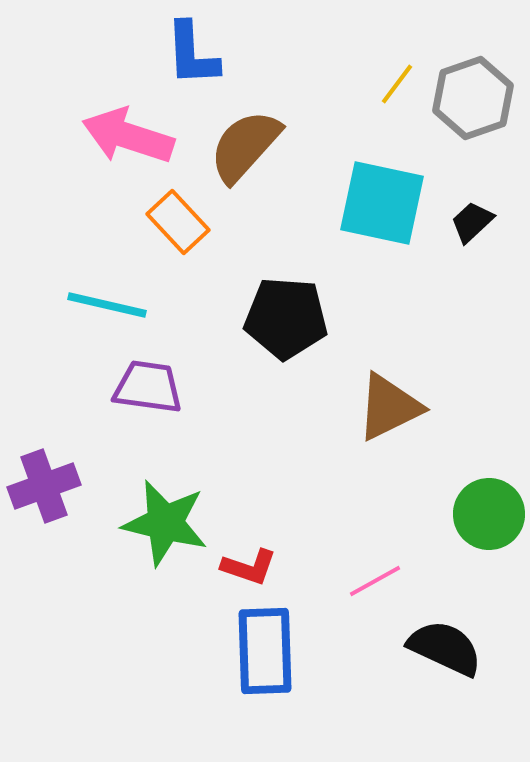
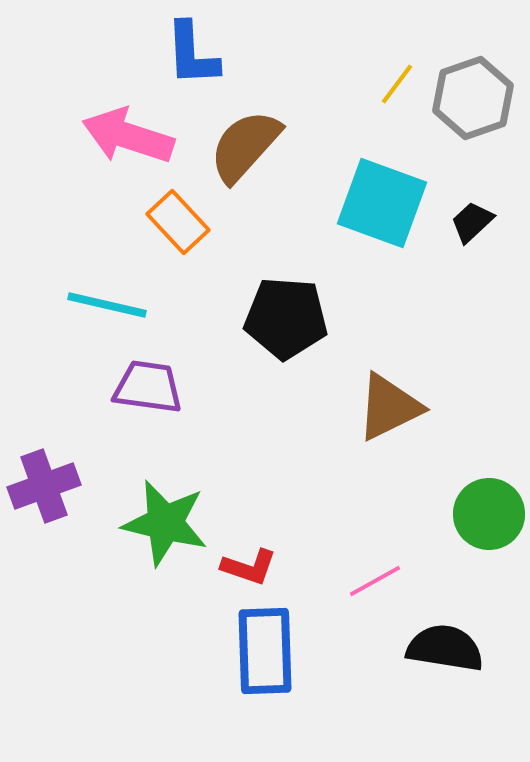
cyan square: rotated 8 degrees clockwise
black semicircle: rotated 16 degrees counterclockwise
